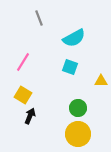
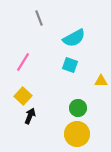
cyan square: moved 2 px up
yellow square: moved 1 px down; rotated 12 degrees clockwise
yellow circle: moved 1 px left
